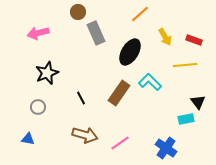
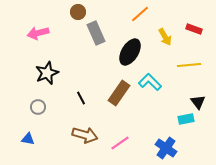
red rectangle: moved 11 px up
yellow line: moved 4 px right
